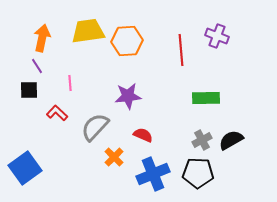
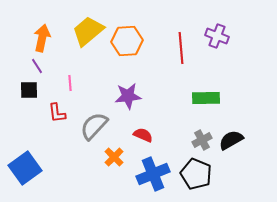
yellow trapezoid: rotated 32 degrees counterclockwise
red line: moved 2 px up
red L-shape: rotated 140 degrees counterclockwise
gray semicircle: moved 1 px left, 1 px up
black pentagon: moved 2 px left, 1 px down; rotated 20 degrees clockwise
